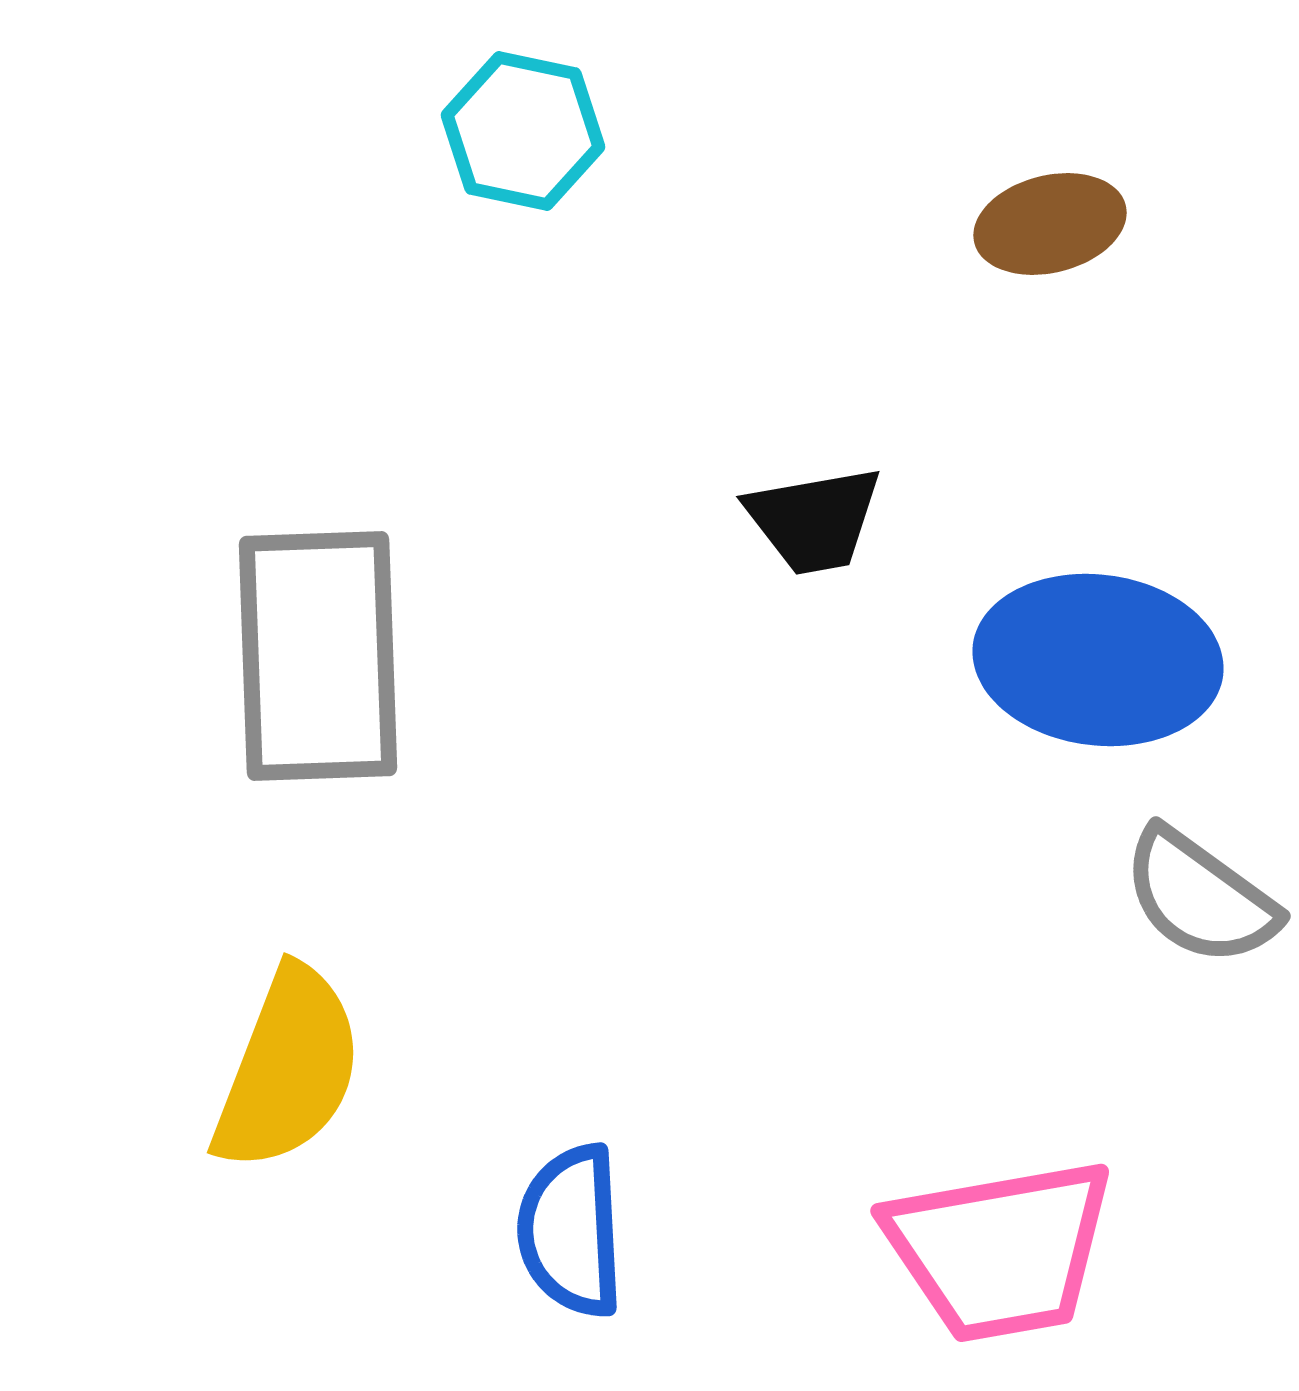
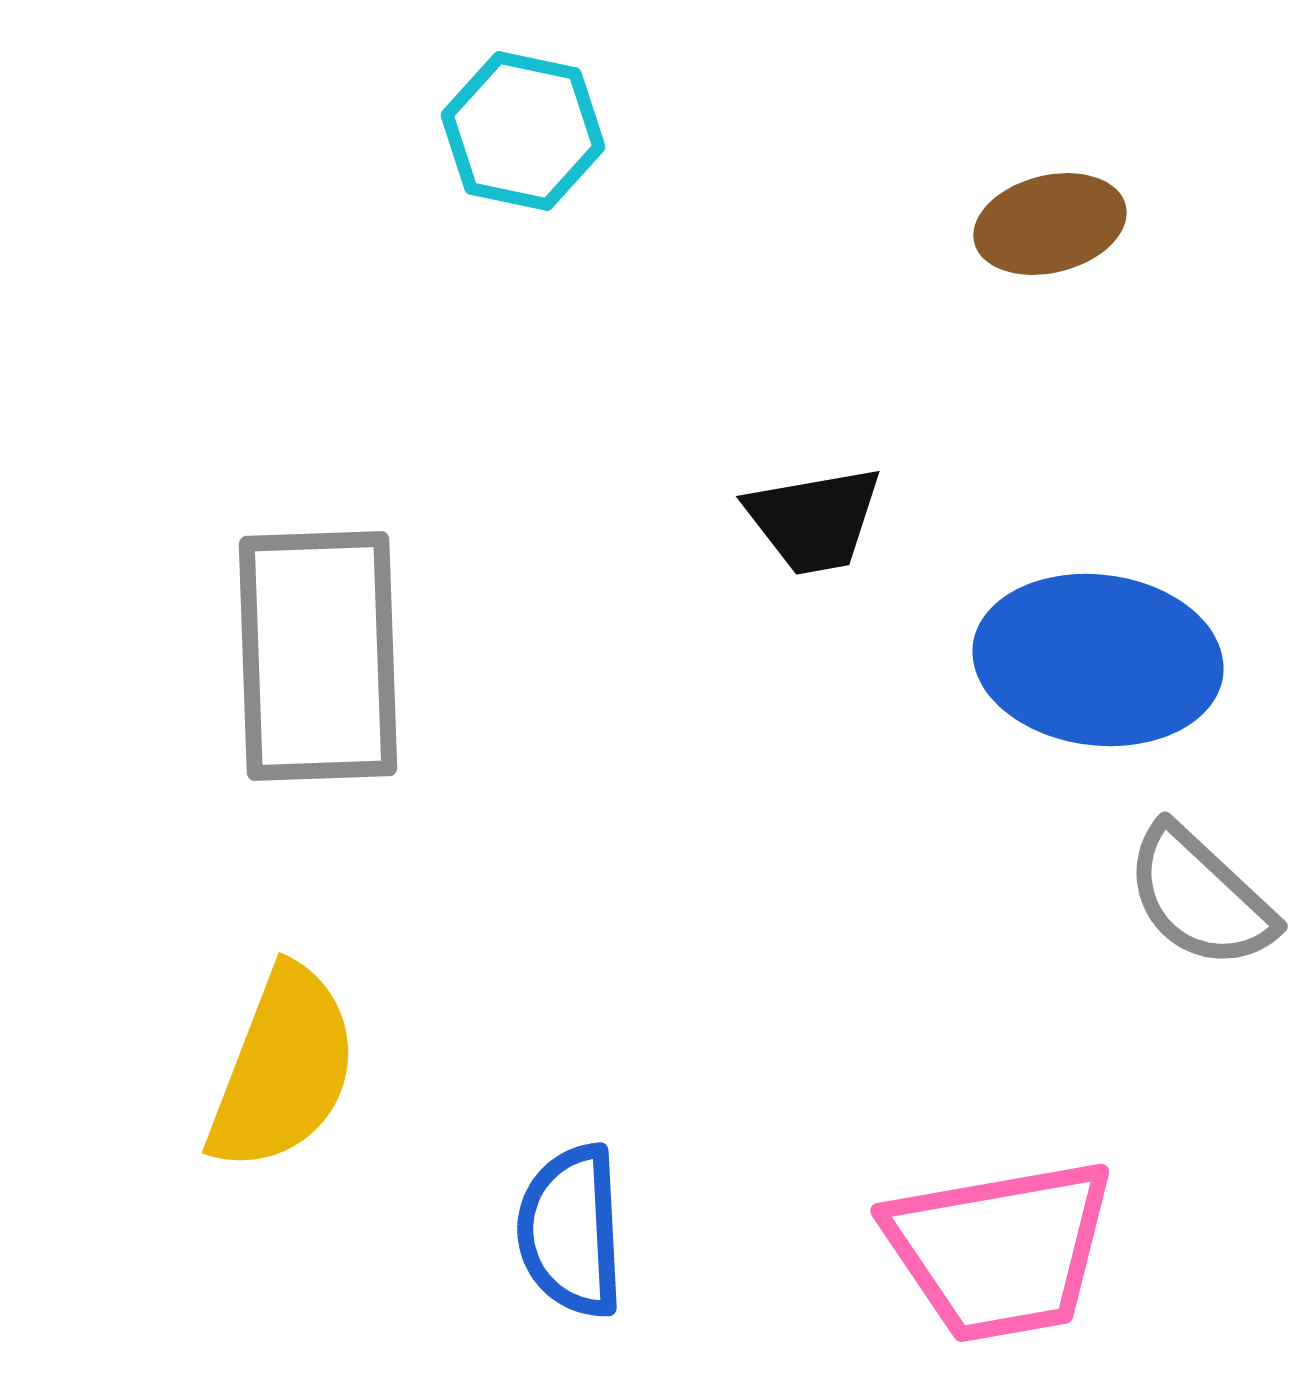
gray semicircle: rotated 7 degrees clockwise
yellow semicircle: moved 5 px left
